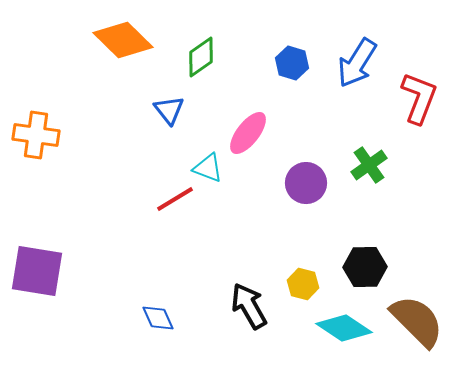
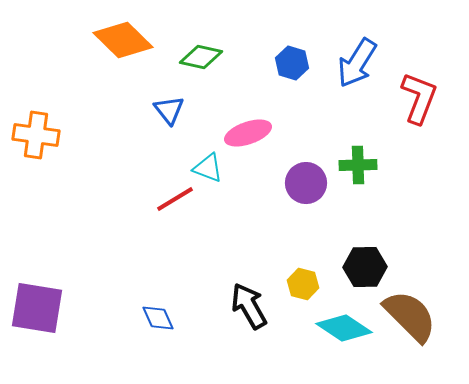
green diamond: rotated 48 degrees clockwise
pink ellipse: rotated 33 degrees clockwise
green cross: moved 11 px left; rotated 33 degrees clockwise
purple square: moved 37 px down
brown semicircle: moved 7 px left, 5 px up
